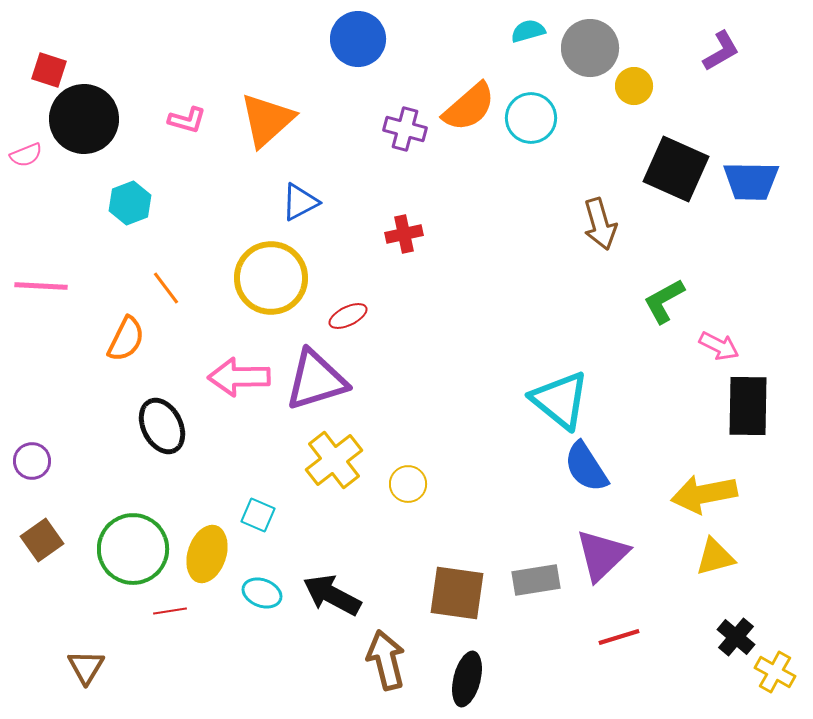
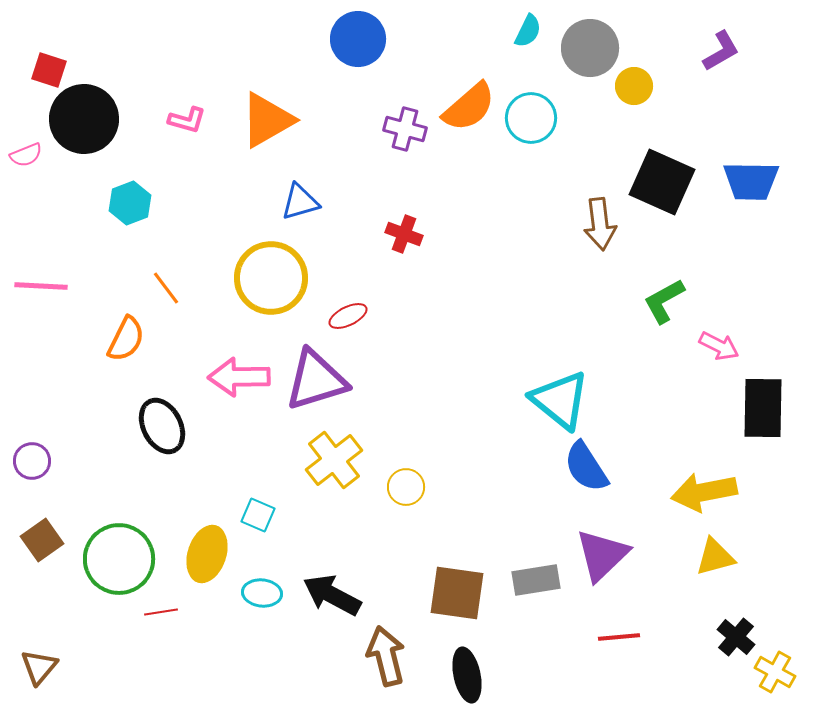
cyan semicircle at (528, 31): rotated 132 degrees clockwise
orange triangle at (267, 120): rotated 12 degrees clockwise
black square at (676, 169): moved 14 px left, 13 px down
blue triangle at (300, 202): rotated 12 degrees clockwise
brown arrow at (600, 224): rotated 9 degrees clockwise
red cross at (404, 234): rotated 33 degrees clockwise
black rectangle at (748, 406): moved 15 px right, 2 px down
yellow circle at (408, 484): moved 2 px left, 3 px down
yellow arrow at (704, 494): moved 2 px up
green circle at (133, 549): moved 14 px left, 10 px down
cyan ellipse at (262, 593): rotated 15 degrees counterclockwise
red line at (170, 611): moved 9 px left, 1 px down
red line at (619, 637): rotated 12 degrees clockwise
brown arrow at (386, 660): moved 4 px up
brown triangle at (86, 667): moved 47 px left; rotated 9 degrees clockwise
black ellipse at (467, 679): moved 4 px up; rotated 26 degrees counterclockwise
